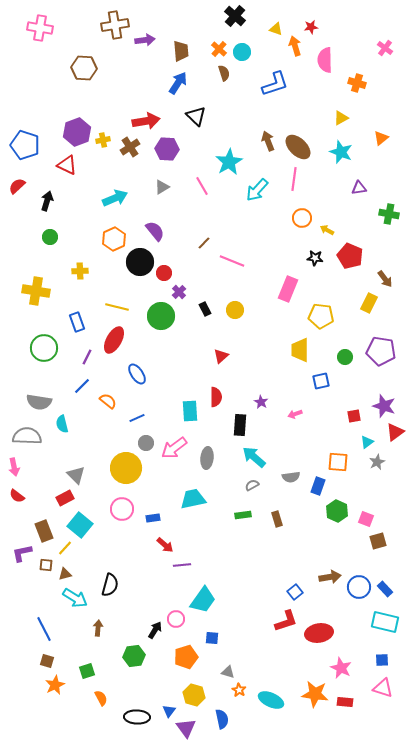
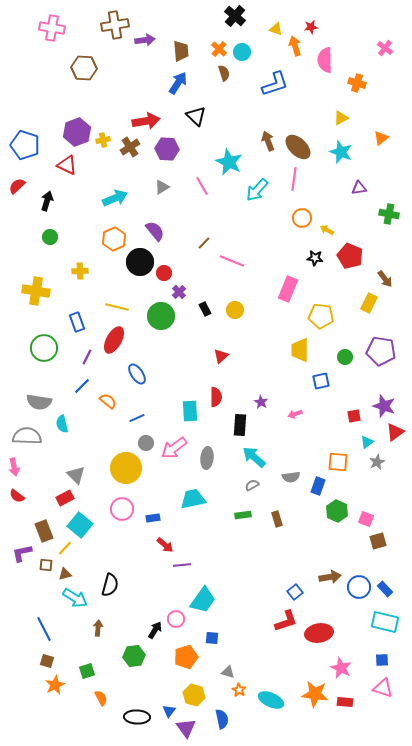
pink cross at (40, 28): moved 12 px right
cyan star at (229, 162): rotated 16 degrees counterclockwise
